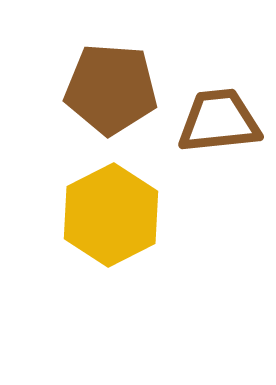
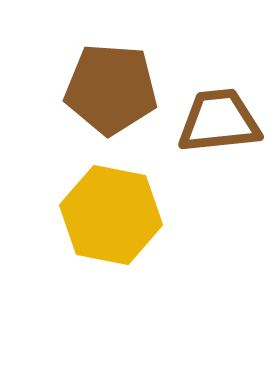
yellow hexagon: rotated 22 degrees counterclockwise
